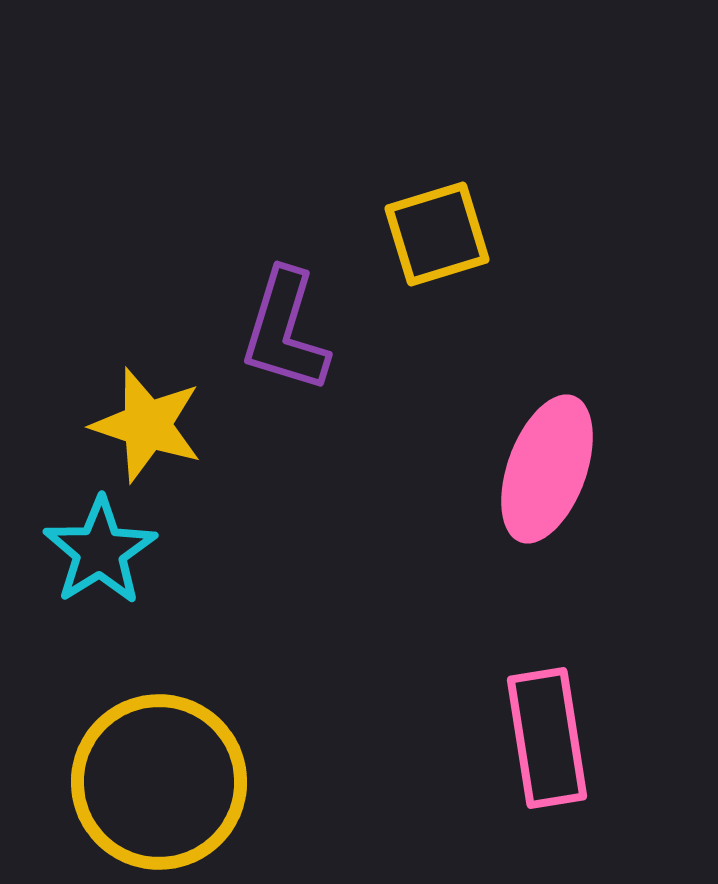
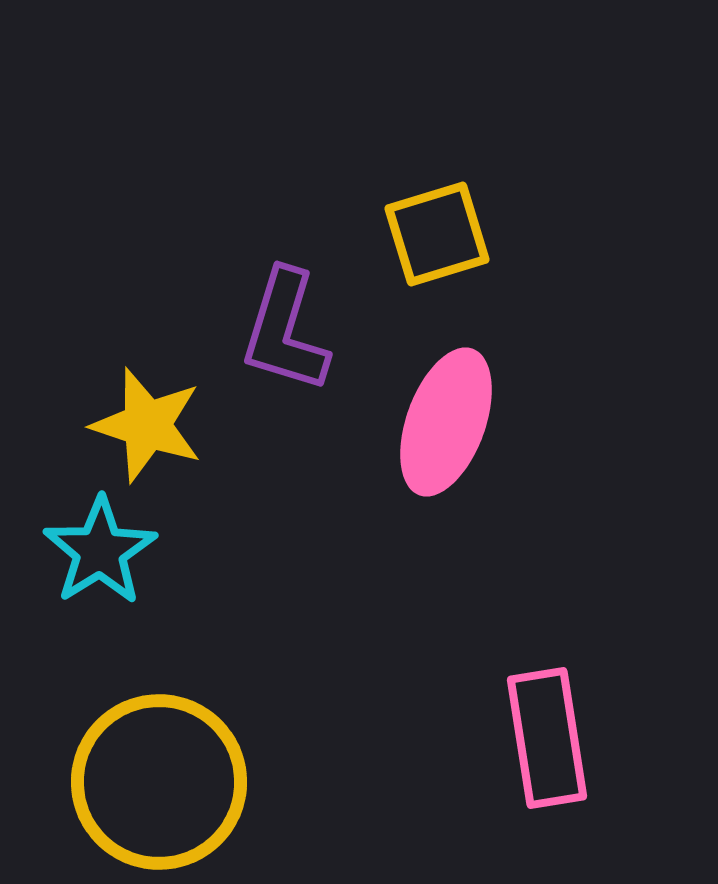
pink ellipse: moved 101 px left, 47 px up
